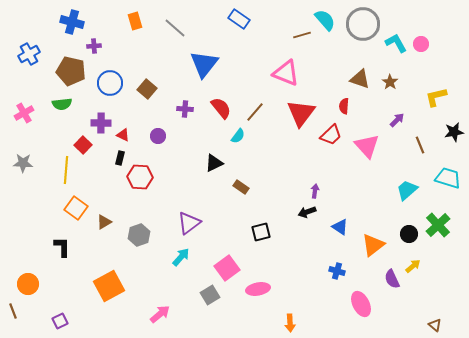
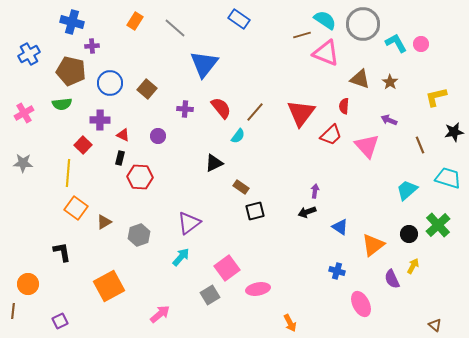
cyan semicircle at (325, 20): rotated 15 degrees counterclockwise
orange rectangle at (135, 21): rotated 48 degrees clockwise
purple cross at (94, 46): moved 2 px left
pink triangle at (286, 73): moved 40 px right, 20 px up
purple arrow at (397, 120): moved 8 px left; rotated 112 degrees counterclockwise
purple cross at (101, 123): moved 1 px left, 3 px up
yellow line at (66, 170): moved 2 px right, 3 px down
black square at (261, 232): moved 6 px left, 21 px up
black L-shape at (62, 247): moved 5 px down; rotated 10 degrees counterclockwise
yellow arrow at (413, 266): rotated 21 degrees counterclockwise
brown line at (13, 311): rotated 28 degrees clockwise
orange arrow at (290, 323): rotated 24 degrees counterclockwise
